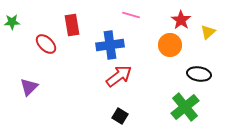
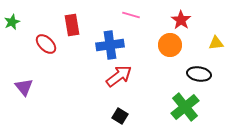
green star: rotated 21 degrees counterclockwise
yellow triangle: moved 8 px right, 11 px down; rotated 35 degrees clockwise
purple triangle: moved 5 px left; rotated 24 degrees counterclockwise
